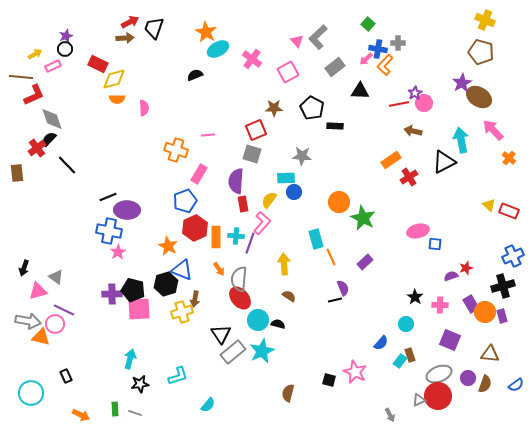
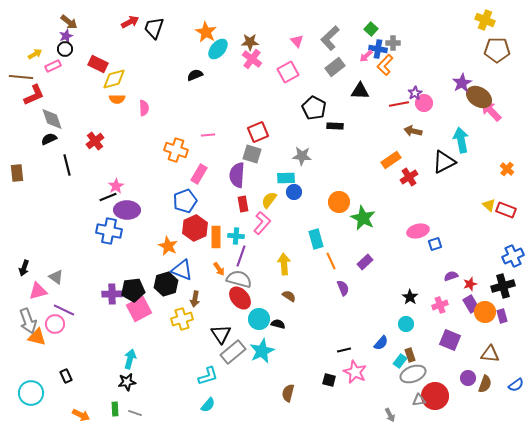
green square at (368, 24): moved 3 px right, 5 px down
gray L-shape at (318, 37): moved 12 px right, 1 px down
brown arrow at (125, 38): moved 56 px left, 16 px up; rotated 42 degrees clockwise
gray cross at (398, 43): moved 5 px left
cyan ellipse at (218, 49): rotated 20 degrees counterclockwise
brown pentagon at (481, 52): moved 16 px right, 2 px up; rotated 15 degrees counterclockwise
pink arrow at (366, 59): moved 3 px up
brown star at (274, 108): moved 24 px left, 66 px up
black pentagon at (312, 108): moved 2 px right
red square at (256, 130): moved 2 px right, 2 px down
pink arrow at (493, 130): moved 2 px left, 19 px up
black semicircle at (49, 139): rotated 21 degrees clockwise
red cross at (37, 148): moved 58 px right, 7 px up
orange cross at (509, 158): moved 2 px left, 11 px down
black line at (67, 165): rotated 30 degrees clockwise
purple semicircle at (236, 181): moved 1 px right, 6 px up
red rectangle at (509, 211): moved 3 px left, 1 px up
purple line at (250, 243): moved 9 px left, 13 px down
blue square at (435, 244): rotated 24 degrees counterclockwise
pink star at (118, 252): moved 2 px left, 66 px up
orange line at (331, 257): moved 4 px down
red star at (466, 268): moved 4 px right, 16 px down
gray semicircle at (239, 279): rotated 100 degrees clockwise
black pentagon at (133, 290): rotated 20 degrees counterclockwise
black star at (415, 297): moved 5 px left
black line at (335, 300): moved 9 px right, 50 px down
pink cross at (440, 305): rotated 21 degrees counterclockwise
pink square at (139, 309): rotated 25 degrees counterclockwise
yellow cross at (182, 312): moved 7 px down
cyan circle at (258, 320): moved 1 px right, 1 px up
gray arrow at (28, 321): rotated 60 degrees clockwise
orange triangle at (41, 337): moved 4 px left
gray ellipse at (439, 374): moved 26 px left
cyan L-shape at (178, 376): moved 30 px right
black star at (140, 384): moved 13 px left, 2 px up
red circle at (438, 396): moved 3 px left
gray triangle at (419, 400): rotated 16 degrees clockwise
